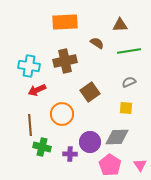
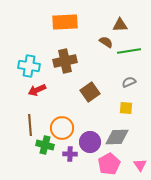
brown semicircle: moved 9 px right, 1 px up
orange circle: moved 14 px down
green cross: moved 3 px right, 2 px up
pink pentagon: moved 1 px left, 1 px up; rotated 10 degrees clockwise
